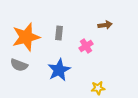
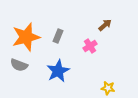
brown arrow: rotated 32 degrees counterclockwise
gray rectangle: moved 1 px left, 3 px down; rotated 16 degrees clockwise
pink cross: moved 4 px right
blue star: moved 1 px left, 1 px down
yellow star: moved 10 px right; rotated 16 degrees clockwise
